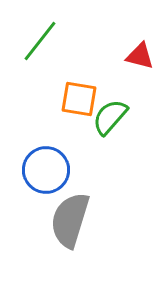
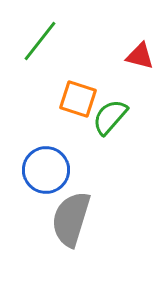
orange square: moved 1 px left; rotated 9 degrees clockwise
gray semicircle: moved 1 px right, 1 px up
